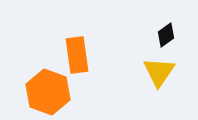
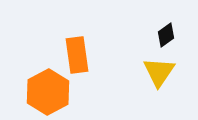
orange hexagon: rotated 12 degrees clockwise
